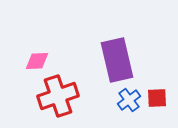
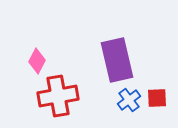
pink diamond: rotated 60 degrees counterclockwise
red cross: rotated 9 degrees clockwise
